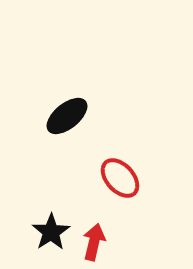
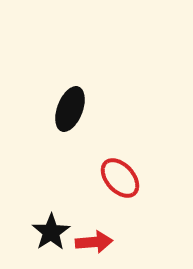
black ellipse: moved 3 px right, 7 px up; rotated 30 degrees counterclockwise
red arrow: rotated 72 degrees clockwise
